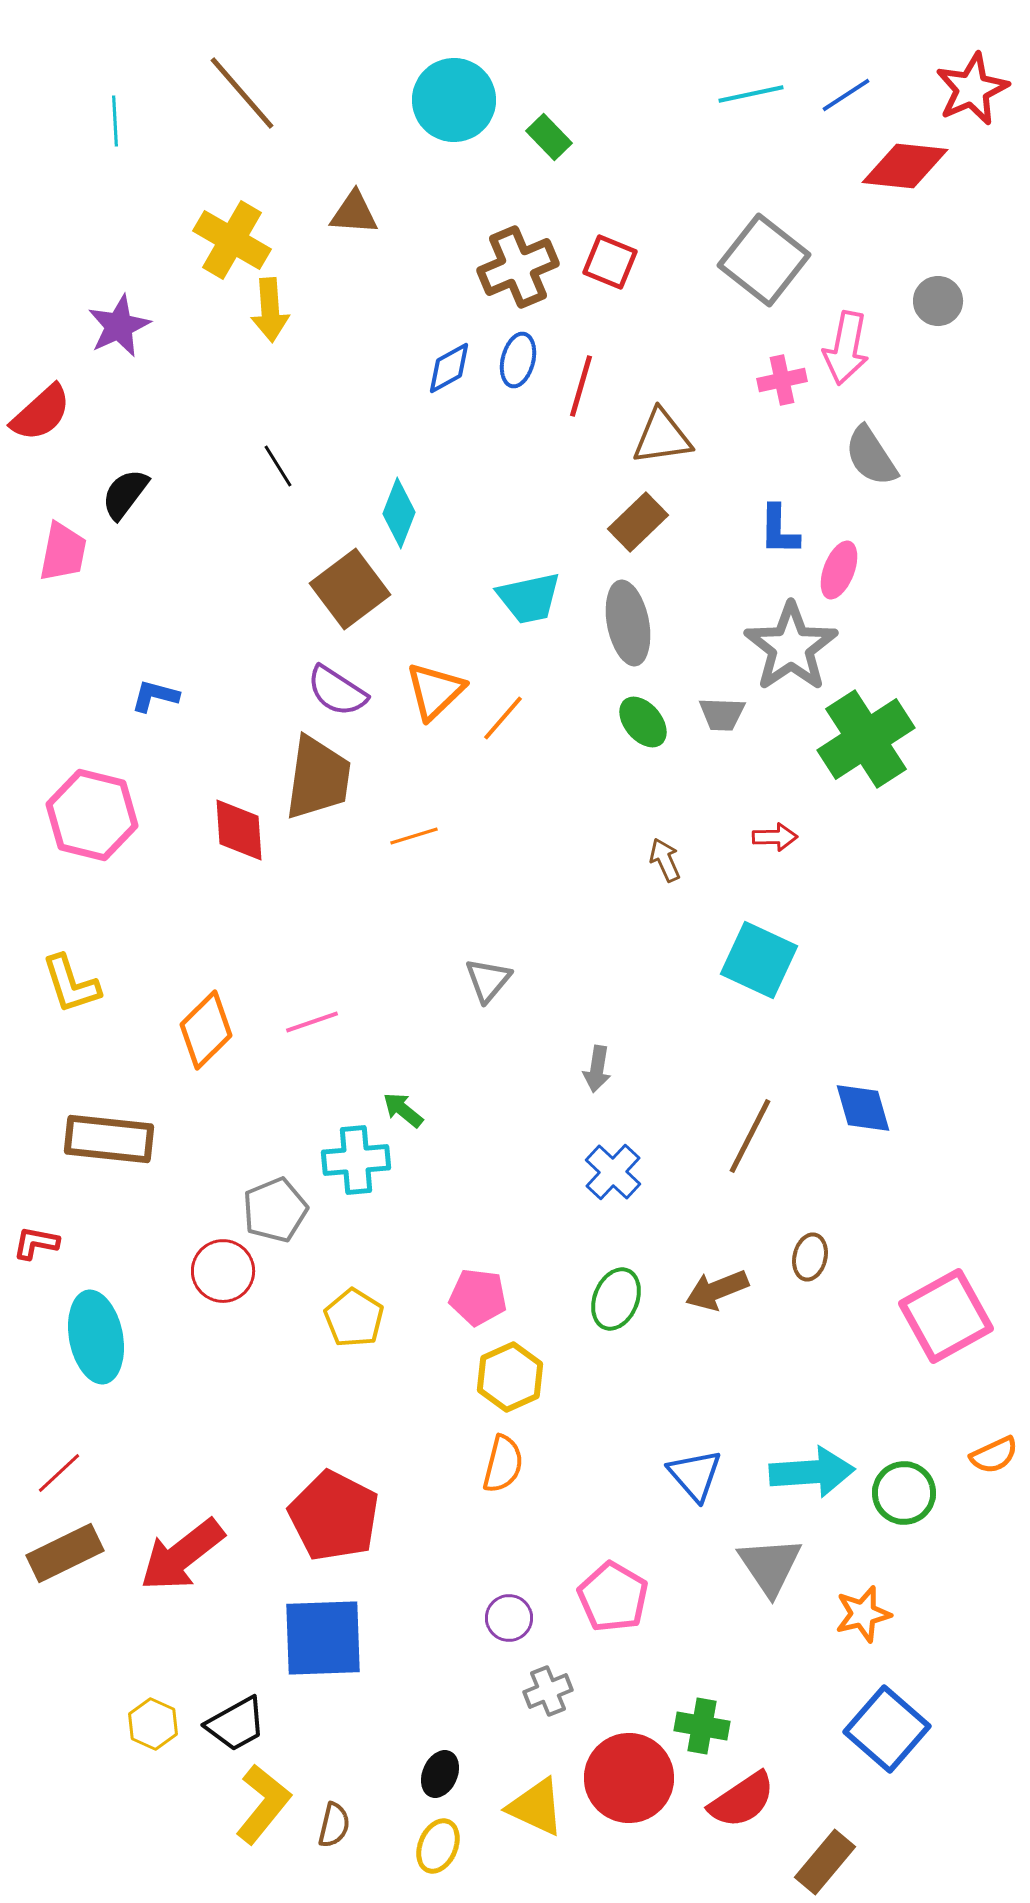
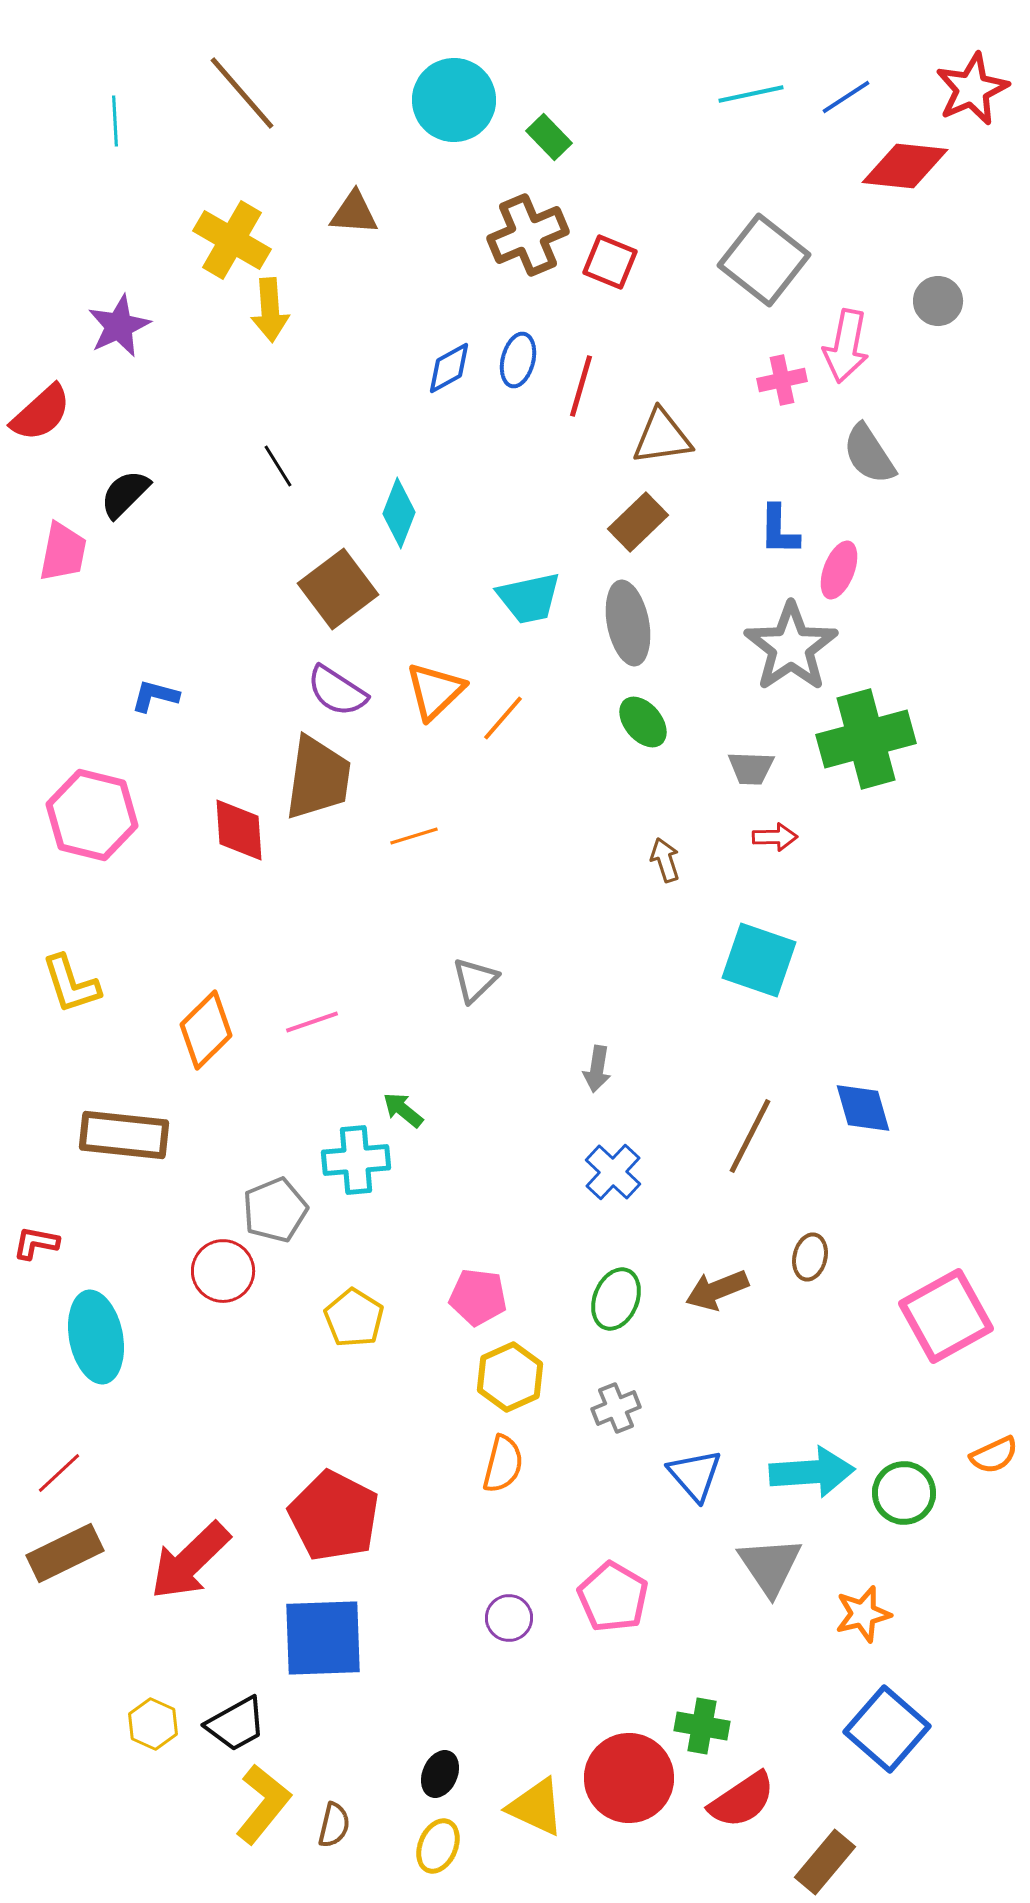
blue line at (846, 95): moved 2 px down
brown cross at (518, 267): moved 10 px right, 32 px up
pink arrow at (846, 348): moved 2 px up
gray semicircle at (871, 456): moved 2 px left, 2 px up
black semicircle at (125, 494): rotated 8 degrees clockwise
brown square at (350, 589): moved 12 px left
gray trapezoid at (722, 714): moved 29 px right, 54 px down
green cross at (866, 739): rotated 18 degrees clockwise
brown arrow at (665, 860): rotated 6 degrees clockwise
cyan square at (759, 960): rotated 6 degrees counterclockwise
gray triangle at (488, 980): moved 13 px left; rotated 6 degrees clockwise
brown rectangle at (109, 1139): moved 15 px right, 4 px up
red arrow at (182, 1555): moved 8 px right, 6 px down; rotated 6 degrees counterclockwise
gray cross at (548, 1691): moved 68 px right, 283 px up
